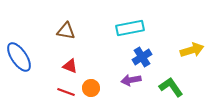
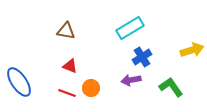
cyan rectangle: rotated 20 degrees counterclockwise
blue ellipse: moved 25 px down
red line: moved 1 px right, 1 px down
